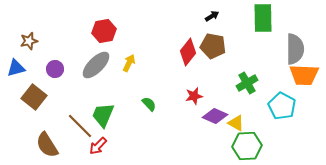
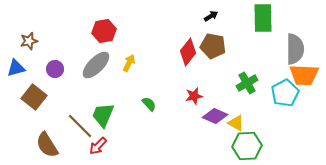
black arrow: moved 1 px left
cyan pentagon: moved 3 px right, 13 px up; rotated 16 degrees clockwise
